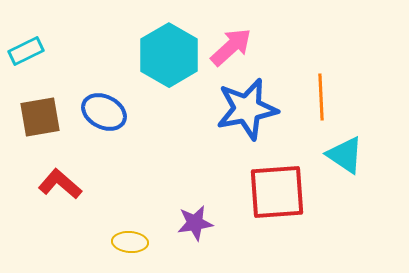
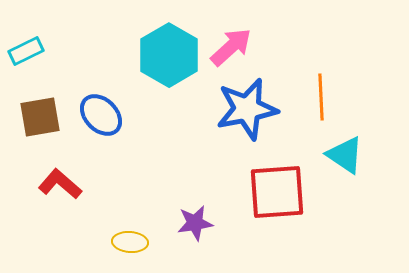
blue ellipse: moved 3 px left, 3 px down; rotated 18 degrees clockwise
